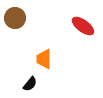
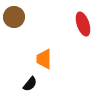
brown circle: moved 1 px left, 1 px up
red ellipse: moved 2 px up; rotated 35 degrees clockwise
